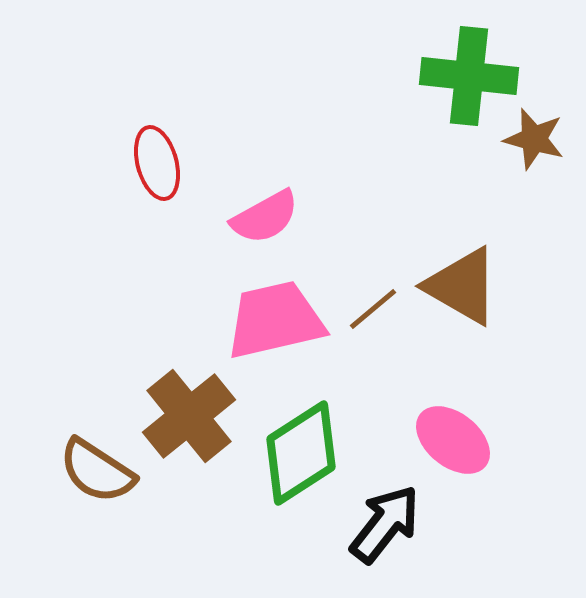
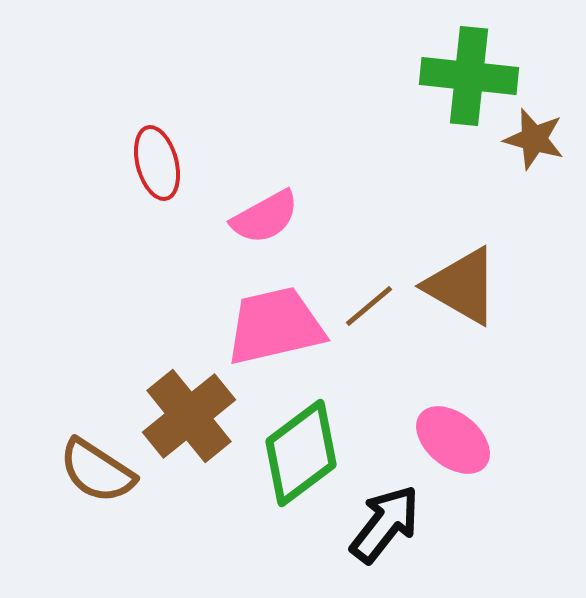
brown line: moved 4 px left, 3 px up
pink trapezoid: moved 6 px down
green diamond: rotated 4 degrees counterclockwise
